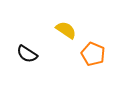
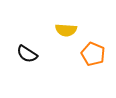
yellow semicircle: rotated 150 degrees clockwise
